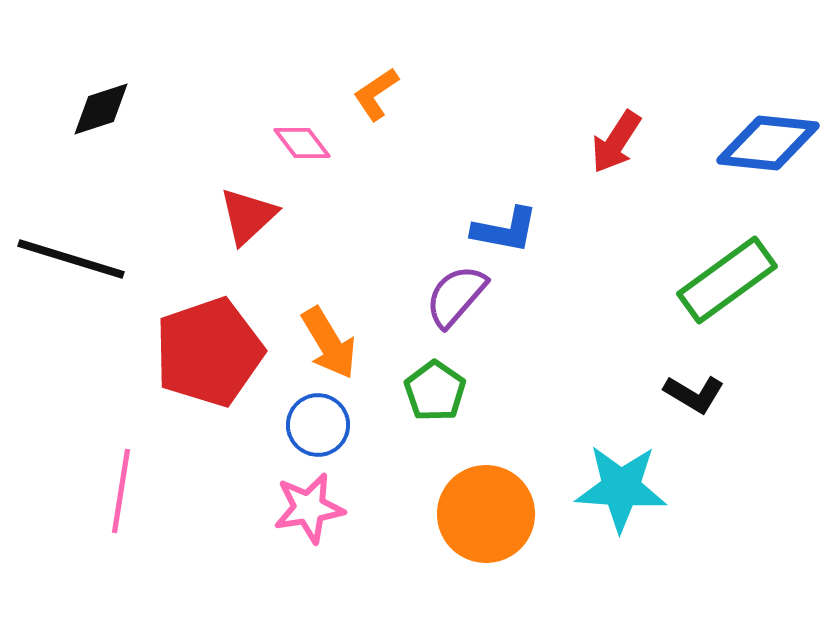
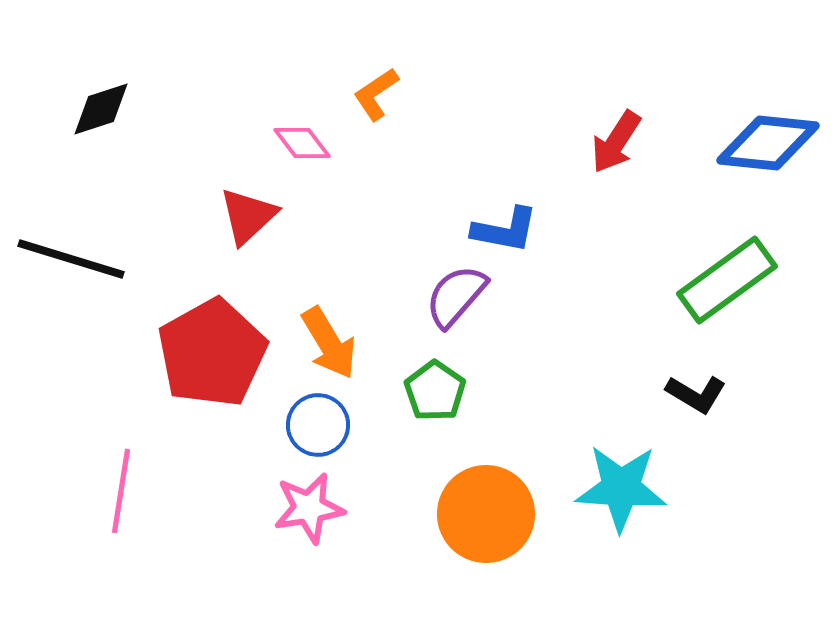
red pentagon: moved 3 px right, 1 px down; rotated 10 degrees counterclockwise
black L-shape: moved 2 px right
